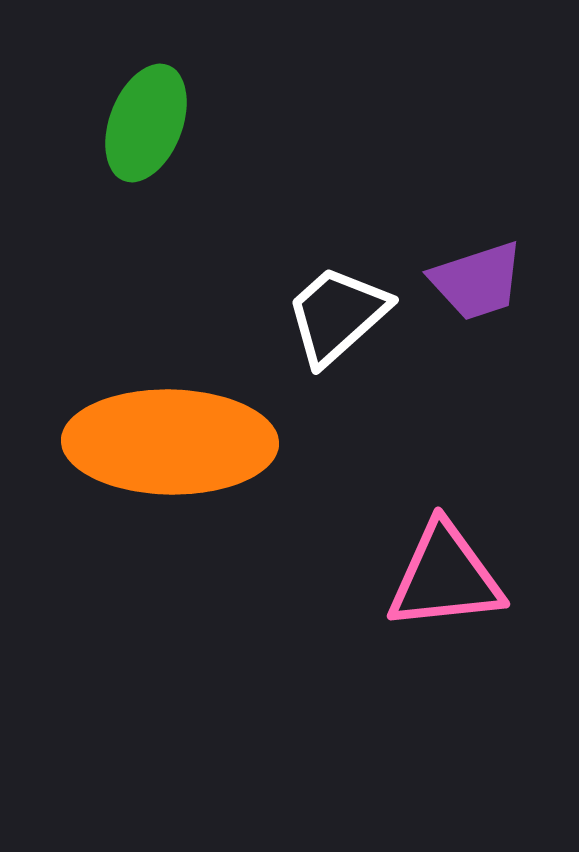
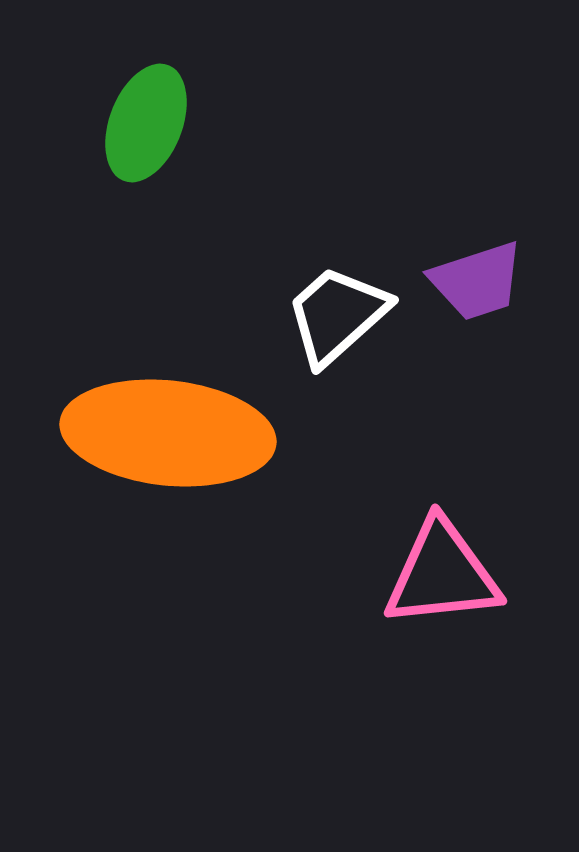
orange ellipse: moved 2 px left, 9 px up; rotated 5 degrees clockwise
pink triangle: moved 3 px left, 3 px up
